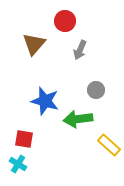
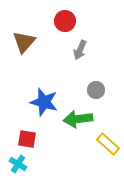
brown triangle: moved 10 px left, 2 px up
blue star: moved 1 px left, 1 px down
red square: moved 3 px right
yellow rectangle: moved 1 px left, 1 px up
